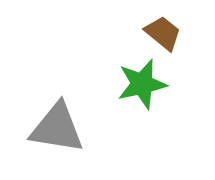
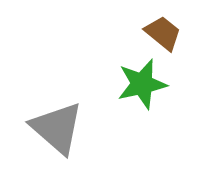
gray triangle: rotated 32 degrees clockwise
